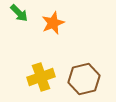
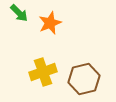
orange star: moved 3 px left
yellow cross: moved 2 px right, 5 px up
